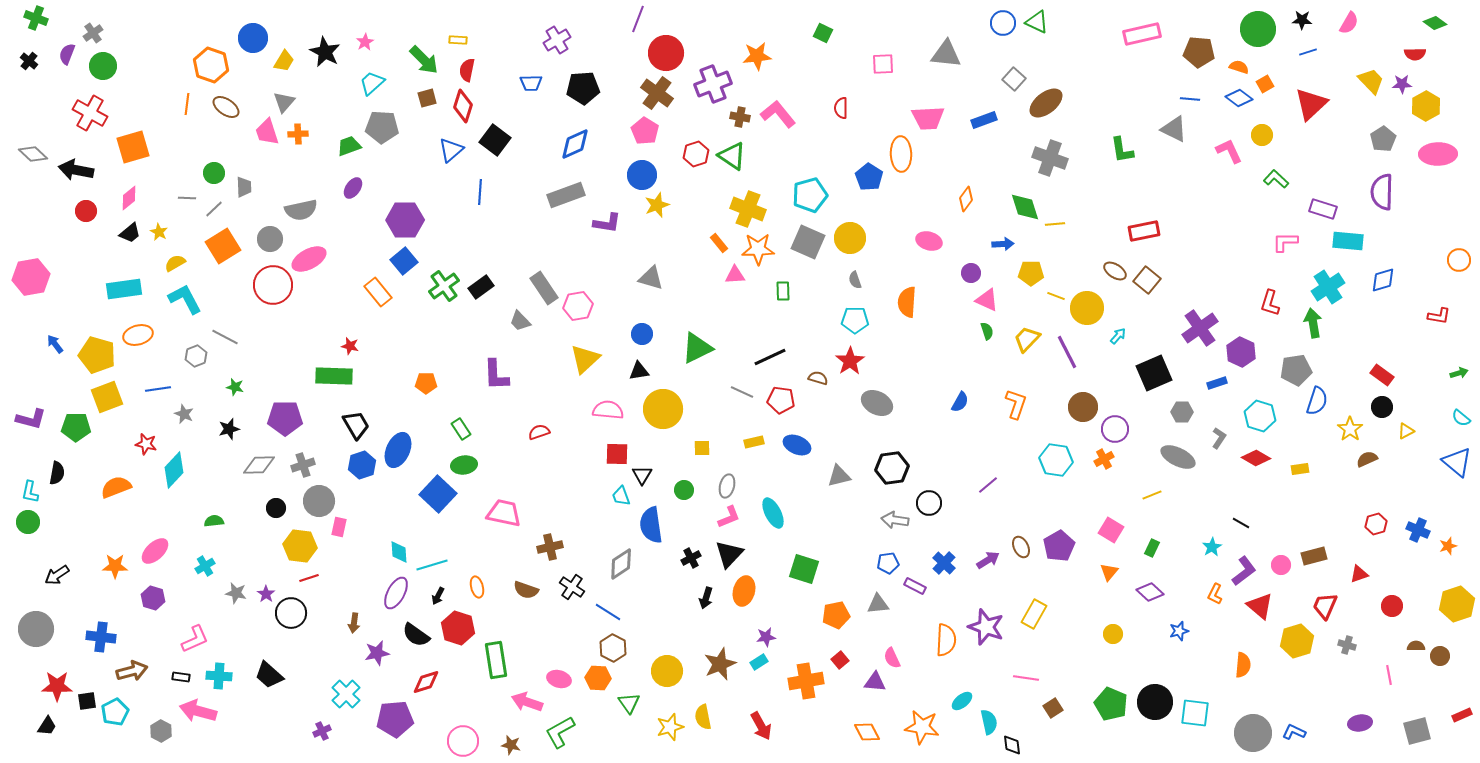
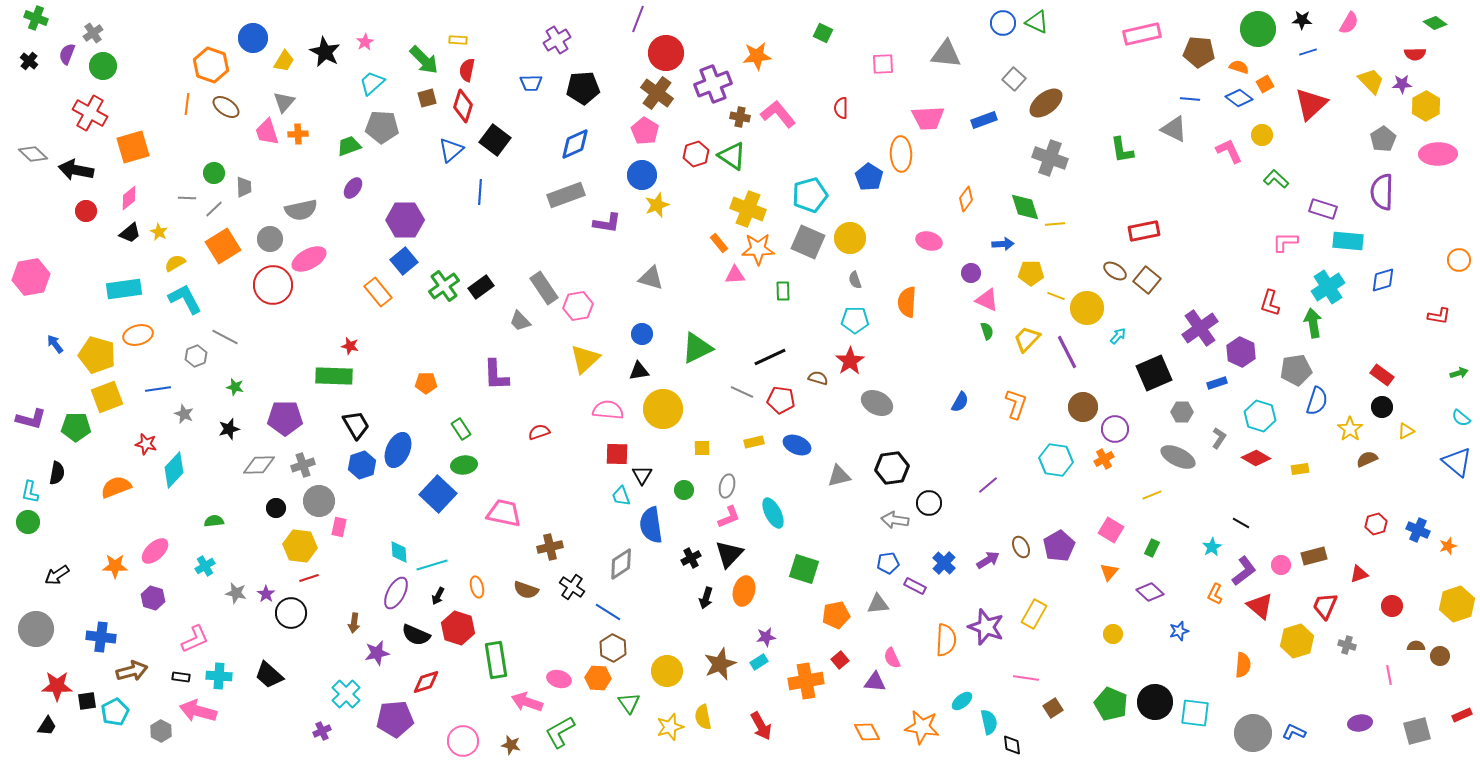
black semicircle at (416, 635): rotated 12 degrees counterclockwise
